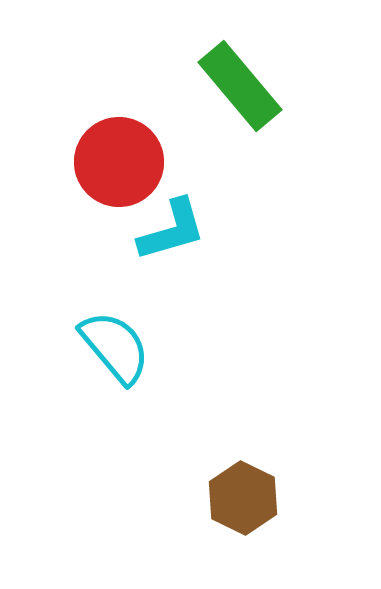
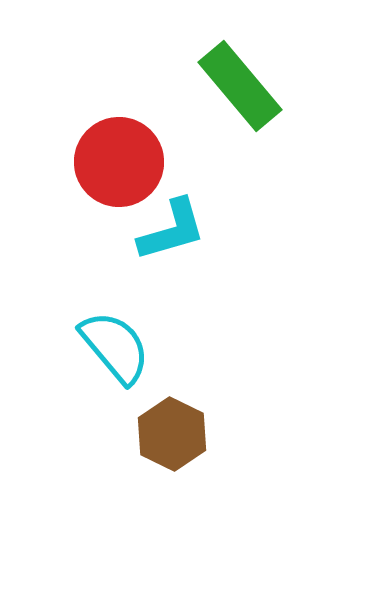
brown hexagon: moved 71 px left, 64 px up
